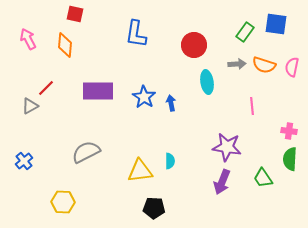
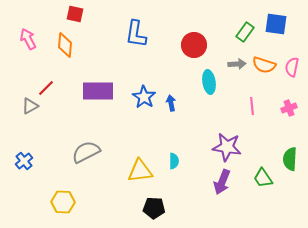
cyan ellipse: moved 2 px right
pink cross: moved 23 px up; rotated 28 degrees counterclockwise
cyan semicircle: moved 4 px right
